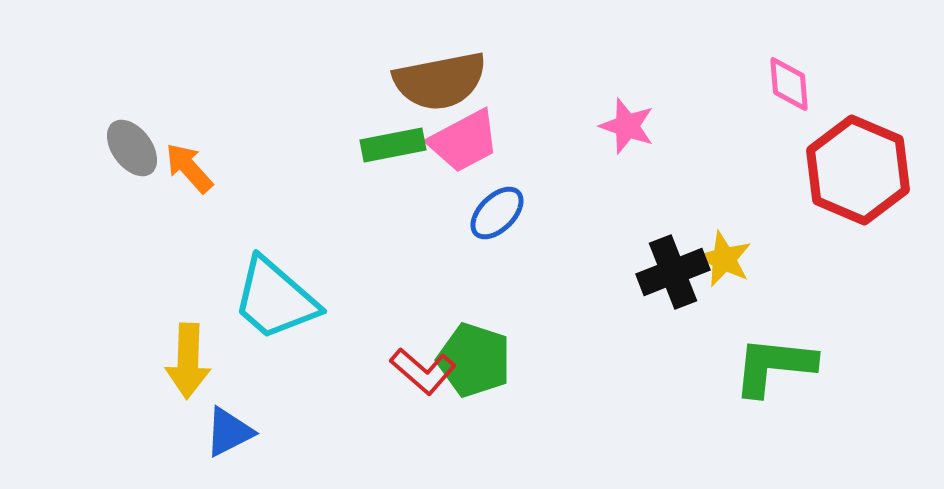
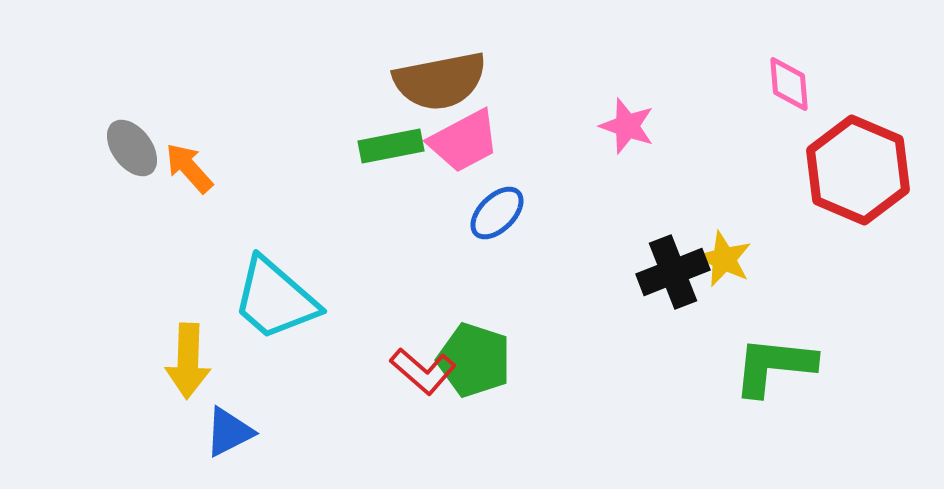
green rectangle: moved 2 px left, 1 px down
